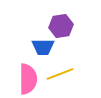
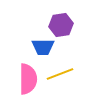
purple hexagon: moved 1 px up
